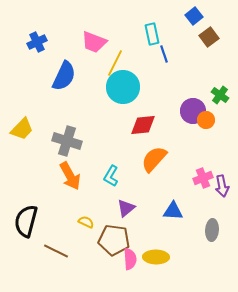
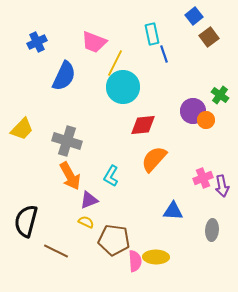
purple triangle: moved 37 px left, 8 px up; rotated 18 degrees clockwise
pink semicircle: moved 5 px right, 2 px down
